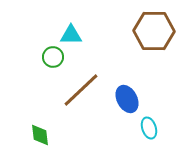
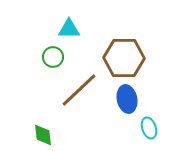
brown hexagon: moved 30 px left, 27 px down
cyan triangle: moved 2 px left, 6 px up
brown line: moved 2 px left
blue ellipse: rotated 16 degrees clockwise
green diamond: moved 3 px right
